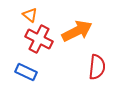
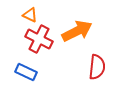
orange triangle: rotated 14 degrees counterclockwise
